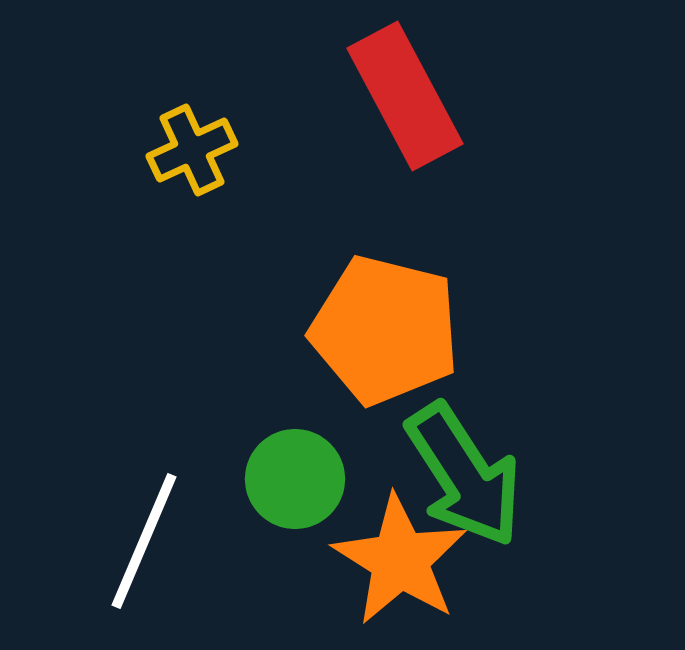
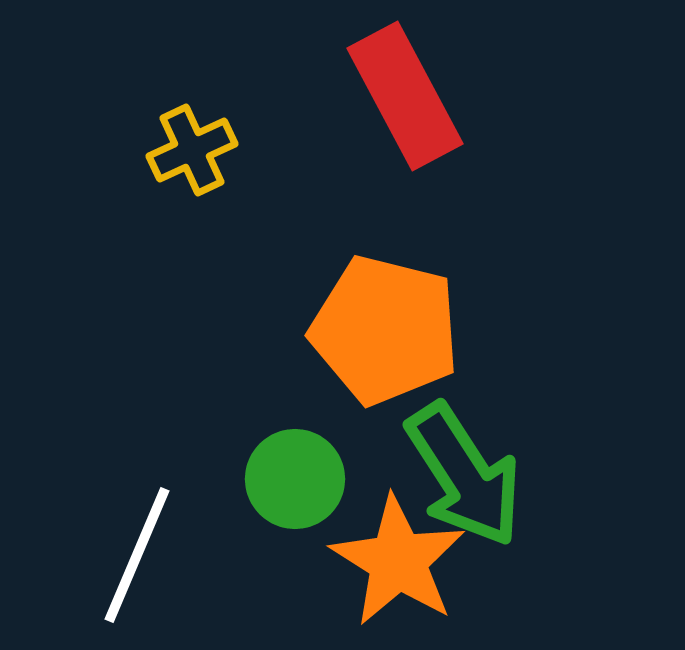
white line: moved 7 px left, 14 px down
orange star: moved 2 px left, 1 px down
